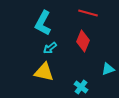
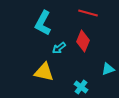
cyan arrow: moved 9 px right
